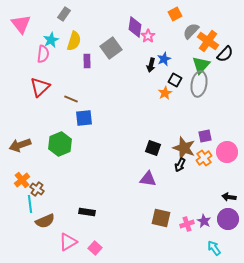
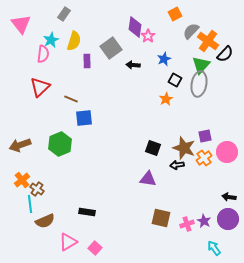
black arrow at (151, 65): moved 18 px left; rotated 80 degrees clockwise
orange star at (165, 93): moved 1 px right, 6 px down
black arrow at (180, 165): moved 3 px left; rotated 56 degrees clockwise
